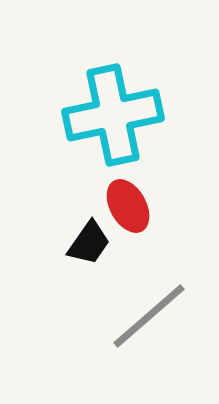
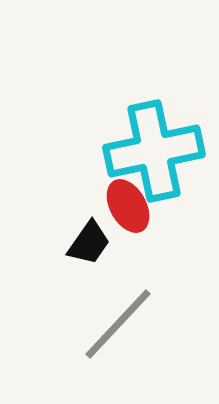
cyan cross: moved 41 px right, 36 px down
gray line: moved 31 px left, 8 px down; rotated 6 degrees counterclockwise
